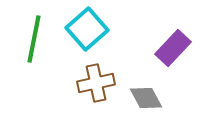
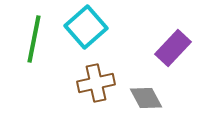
cyan square: moved 1 px left, 2 px up
